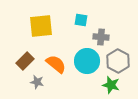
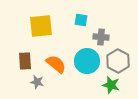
brown rectangle: rotated 48 degrees counterclockwise
